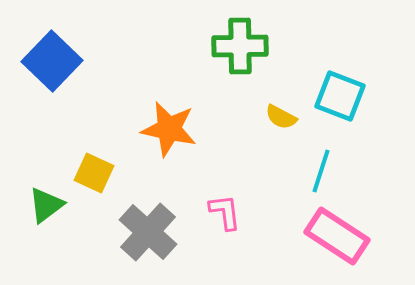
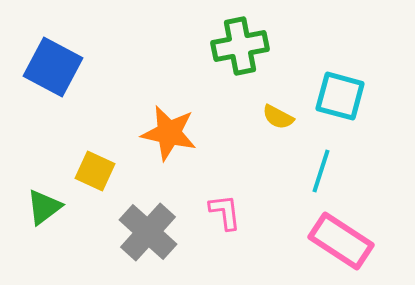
green cross: rotated 10 degrees counterclockwise
blue square: moved 1 px right, 6 px down; rotated 16 degrees counterclockwise
cyan square: rotated 6 degrees counterclockwise
yellow semicircle: moved 3 px left
orange star: moved 4 px down
yellow square: moved 1 px right, 2 px up
green triangle: moved 2 px left, 2 px down
pink rectangle: moved 4 px right, 5 px down
